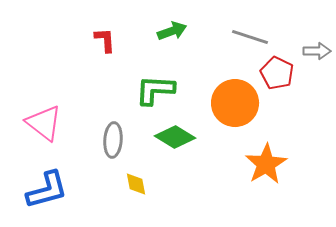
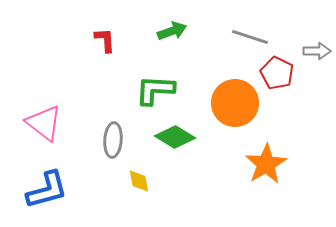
yellow diamond: moved 3 px right, 3 px up
